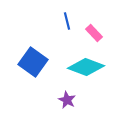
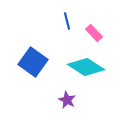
cyan diamond: rotated 12 degrees clockwise
